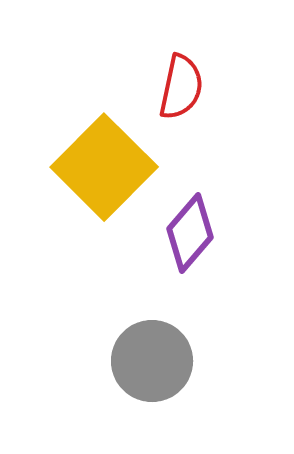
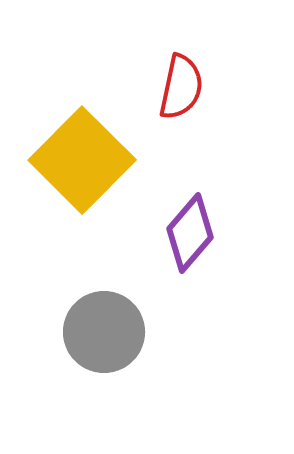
yellow square: moved 22 px left, 7 px up
gray circle: moved 48 px left, 29 px up
